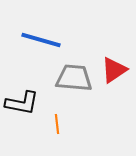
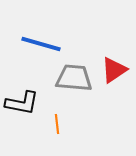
blue line: moved 4 px down
